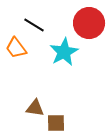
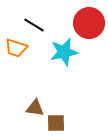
orange trapezoid: rotated 35 degrees counterclockwise
cyan star: rotated 16 degrees clockwise
